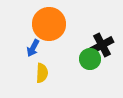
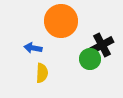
orange circle: moved 12 px right, 3 px up
blue arrow: rotated 72 degrees clockwise
